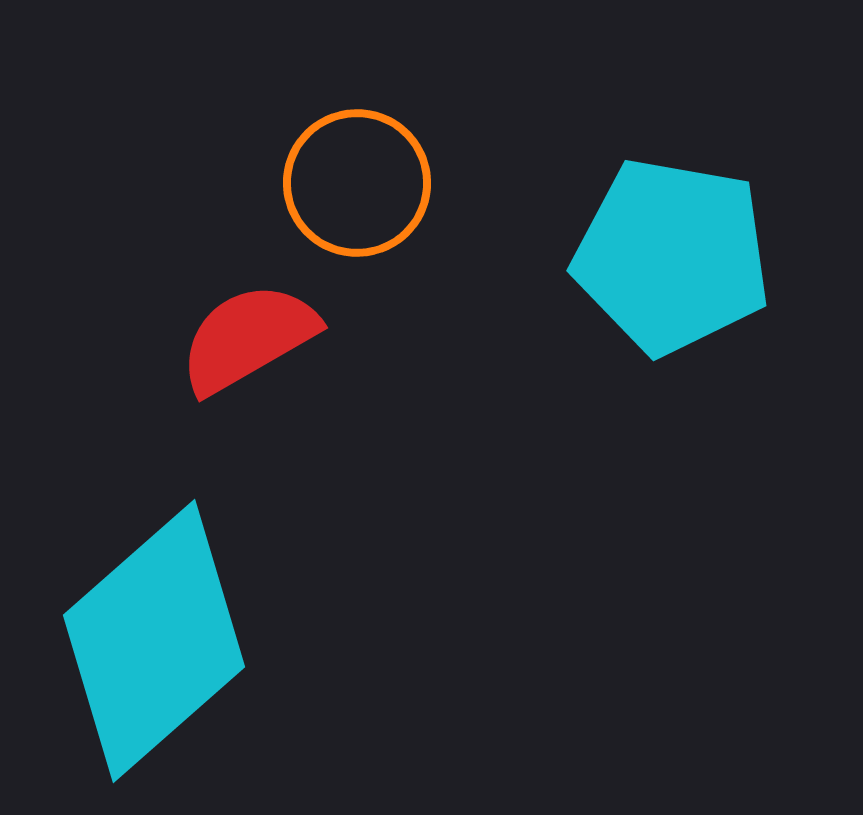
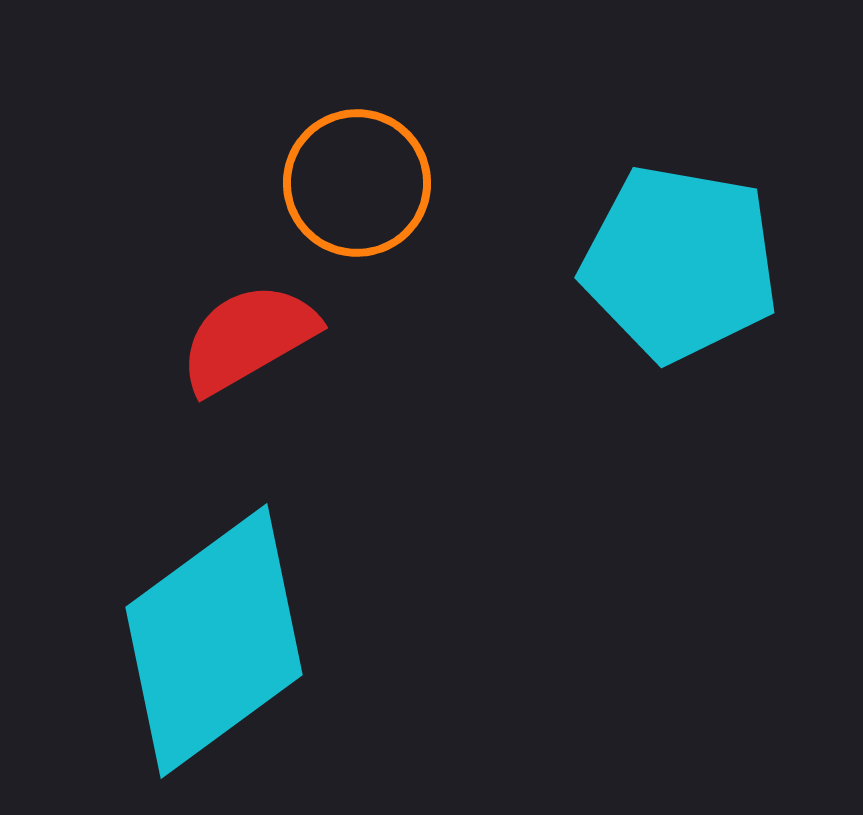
cyan pentagon: moved 8 px right, 7 px down
cyan diamond: moved 60 px right; rotated 5 degrees clockwise
